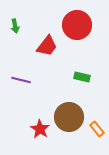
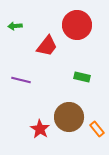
green arrow: rotated 96 degrees clockwise
